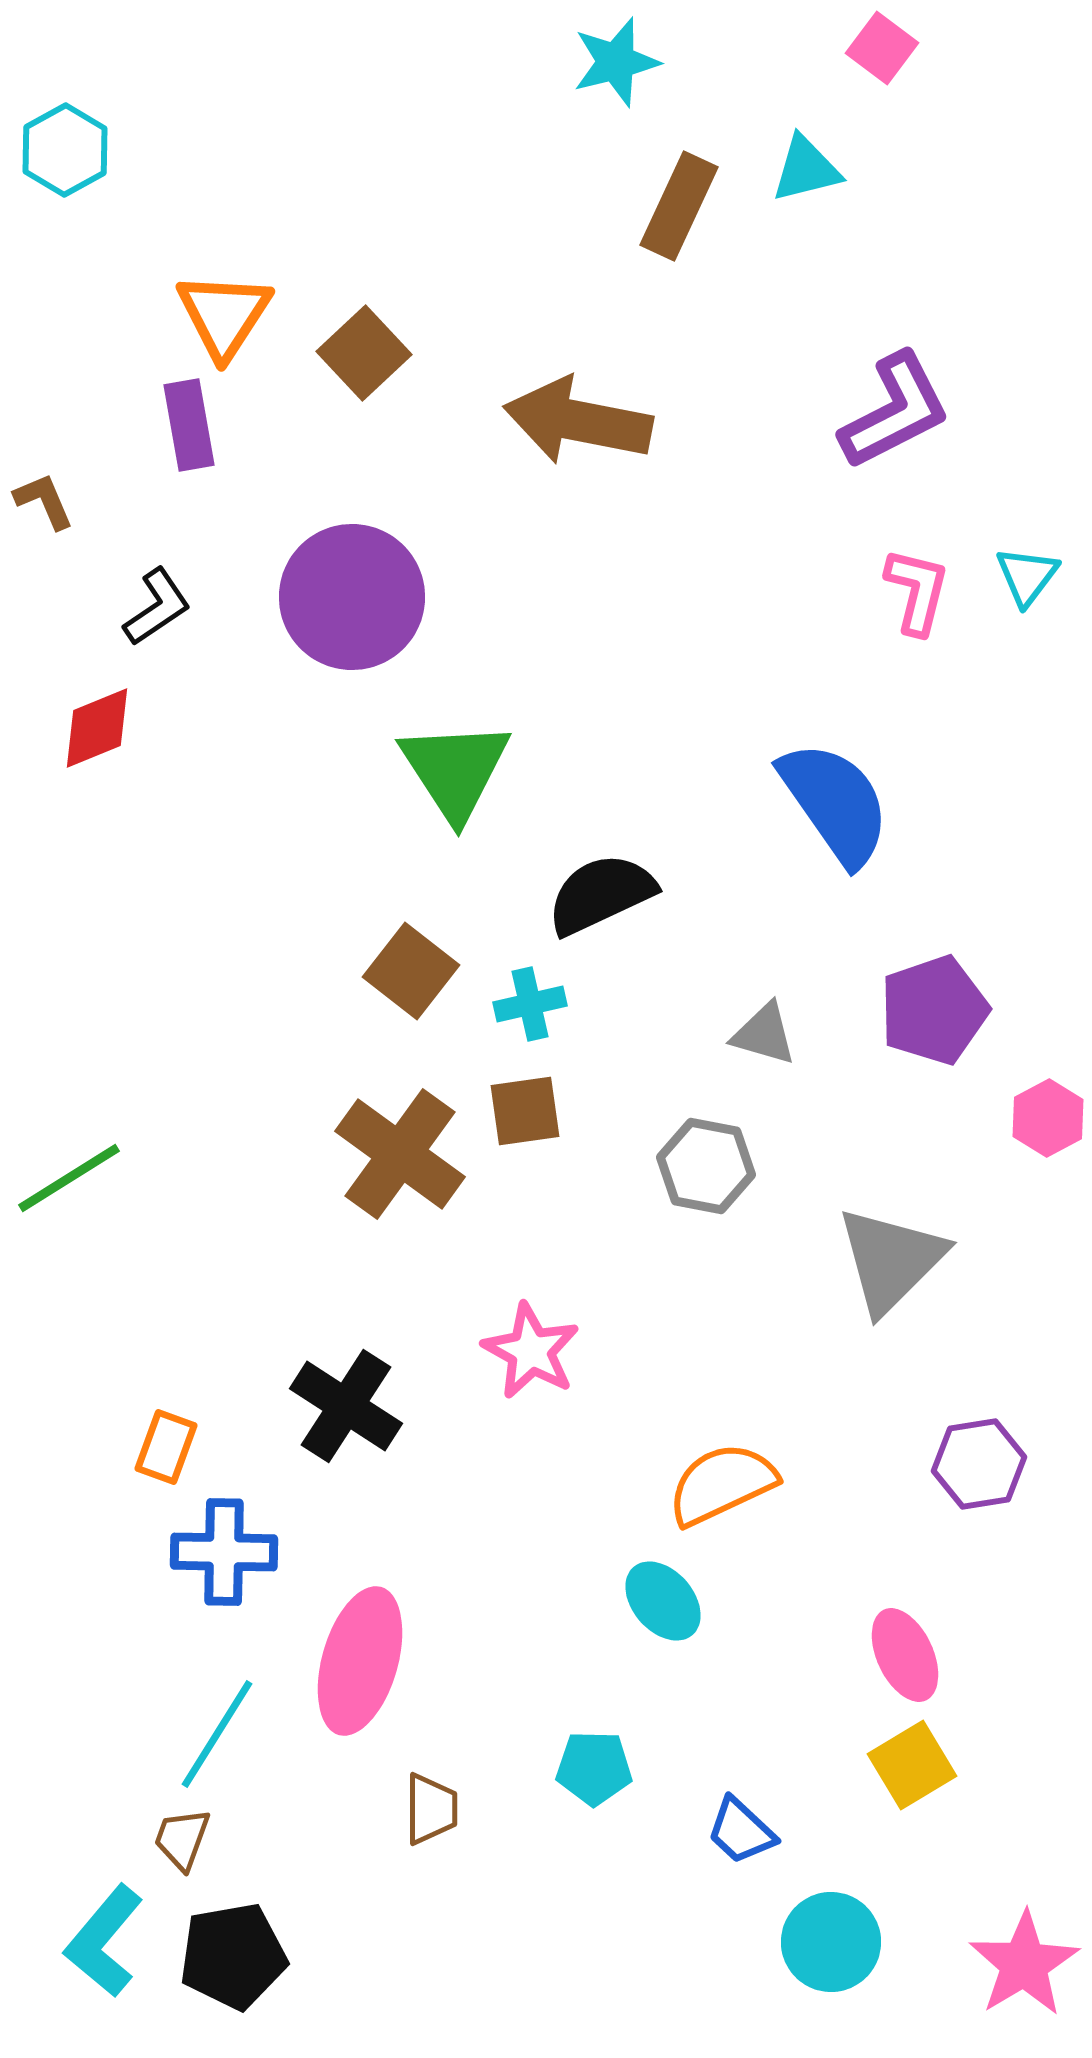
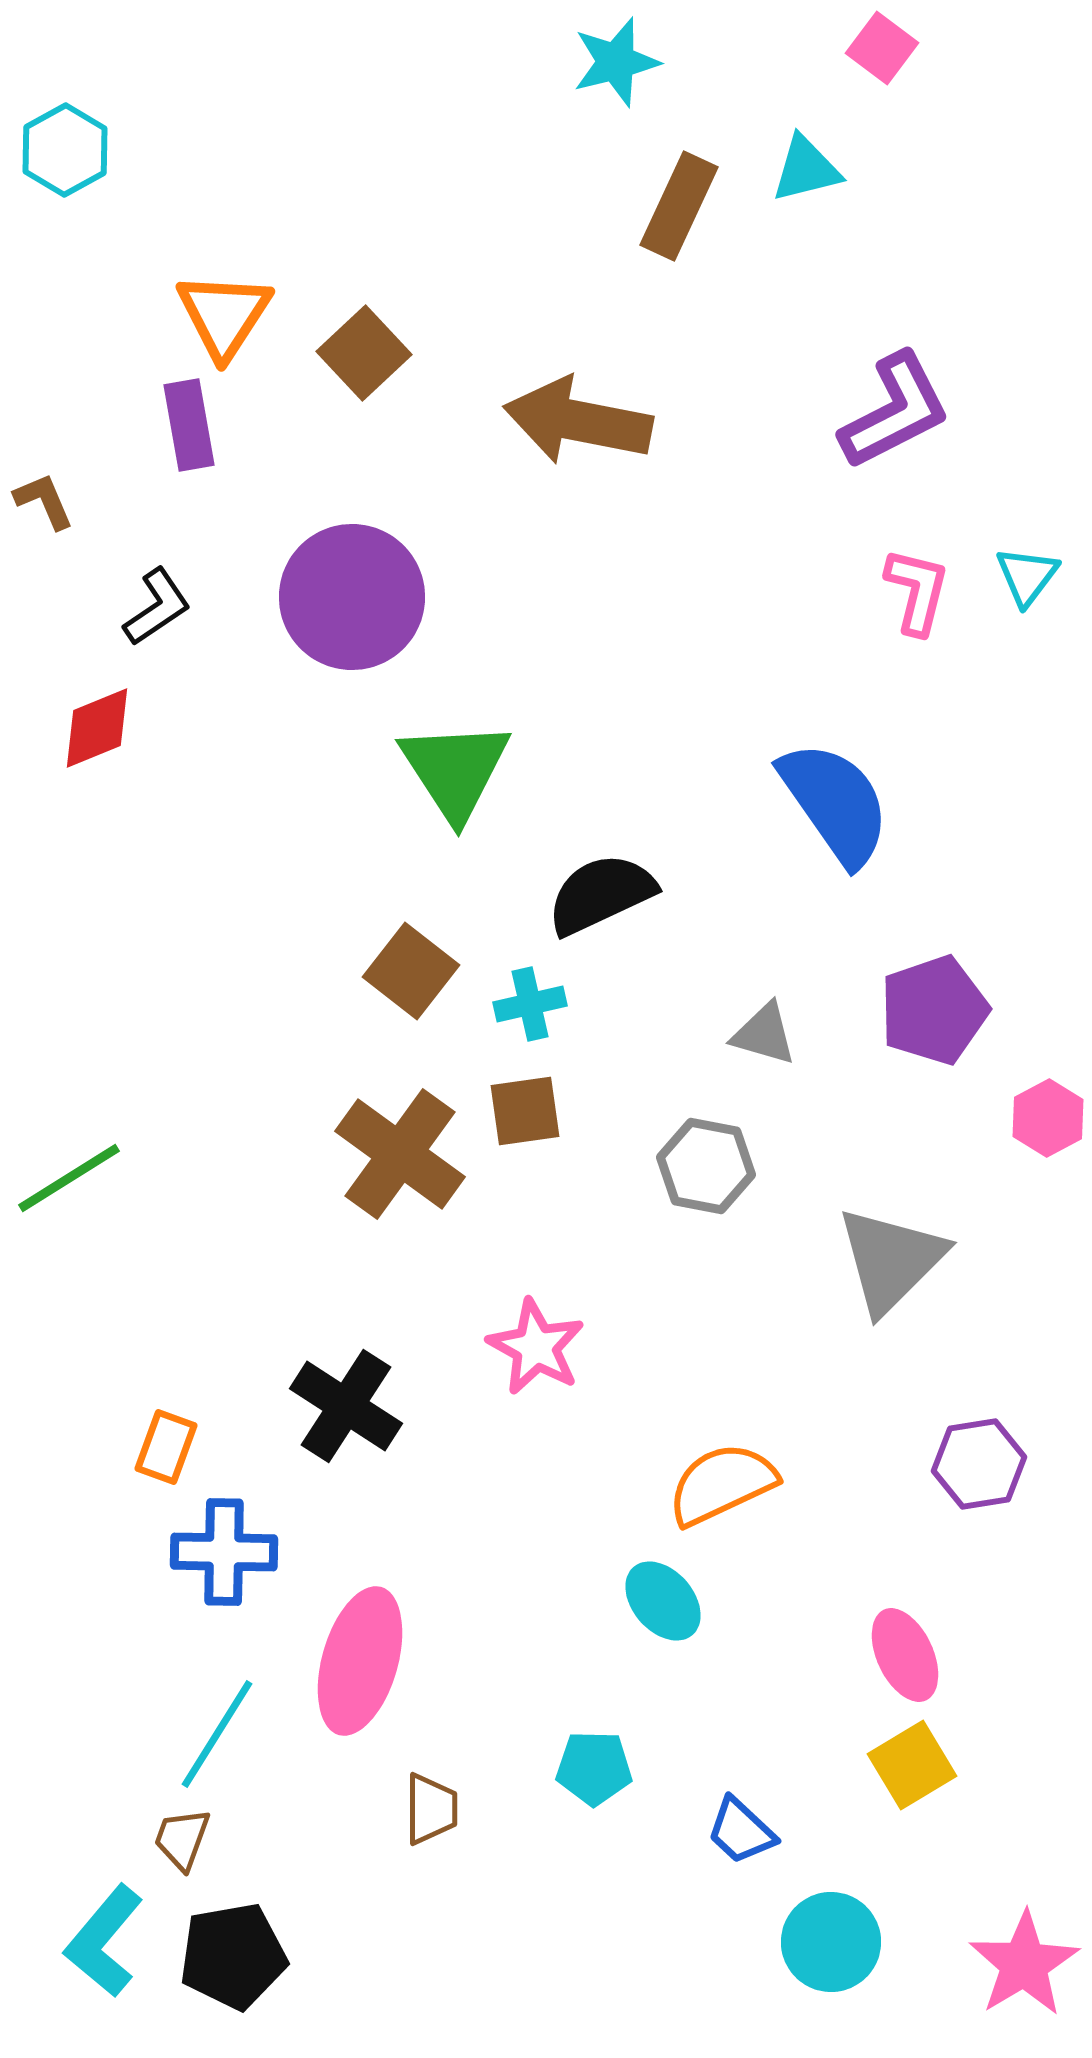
pink star at (531, 1351): moved 5 px right, 4 px up
